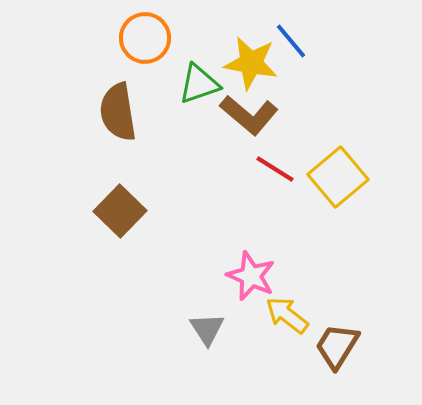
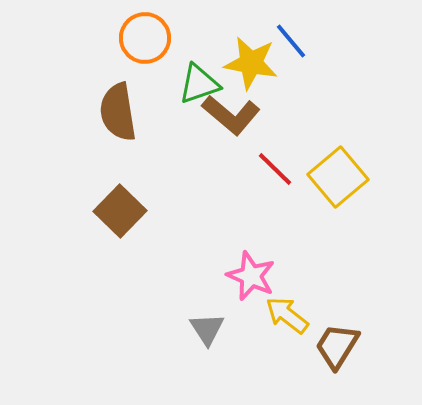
brown L-shape: moved 18 px left
red line: rotated 12 degrees clockwise
